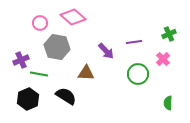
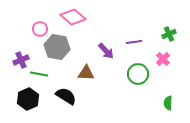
pink circle: moved 6 px down
